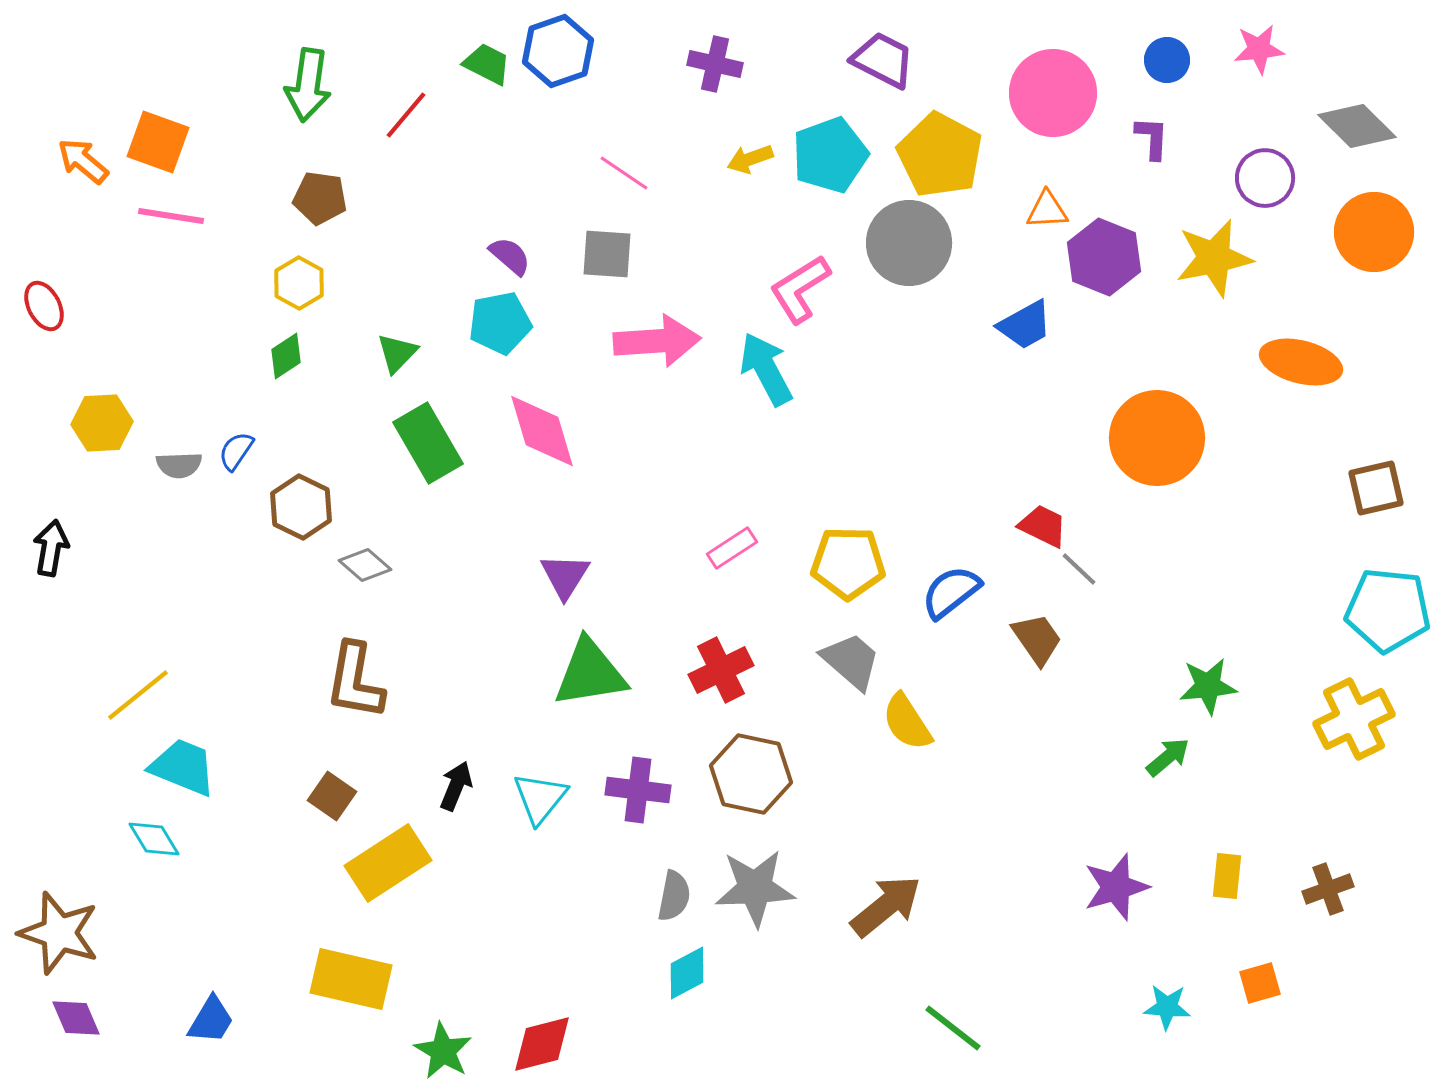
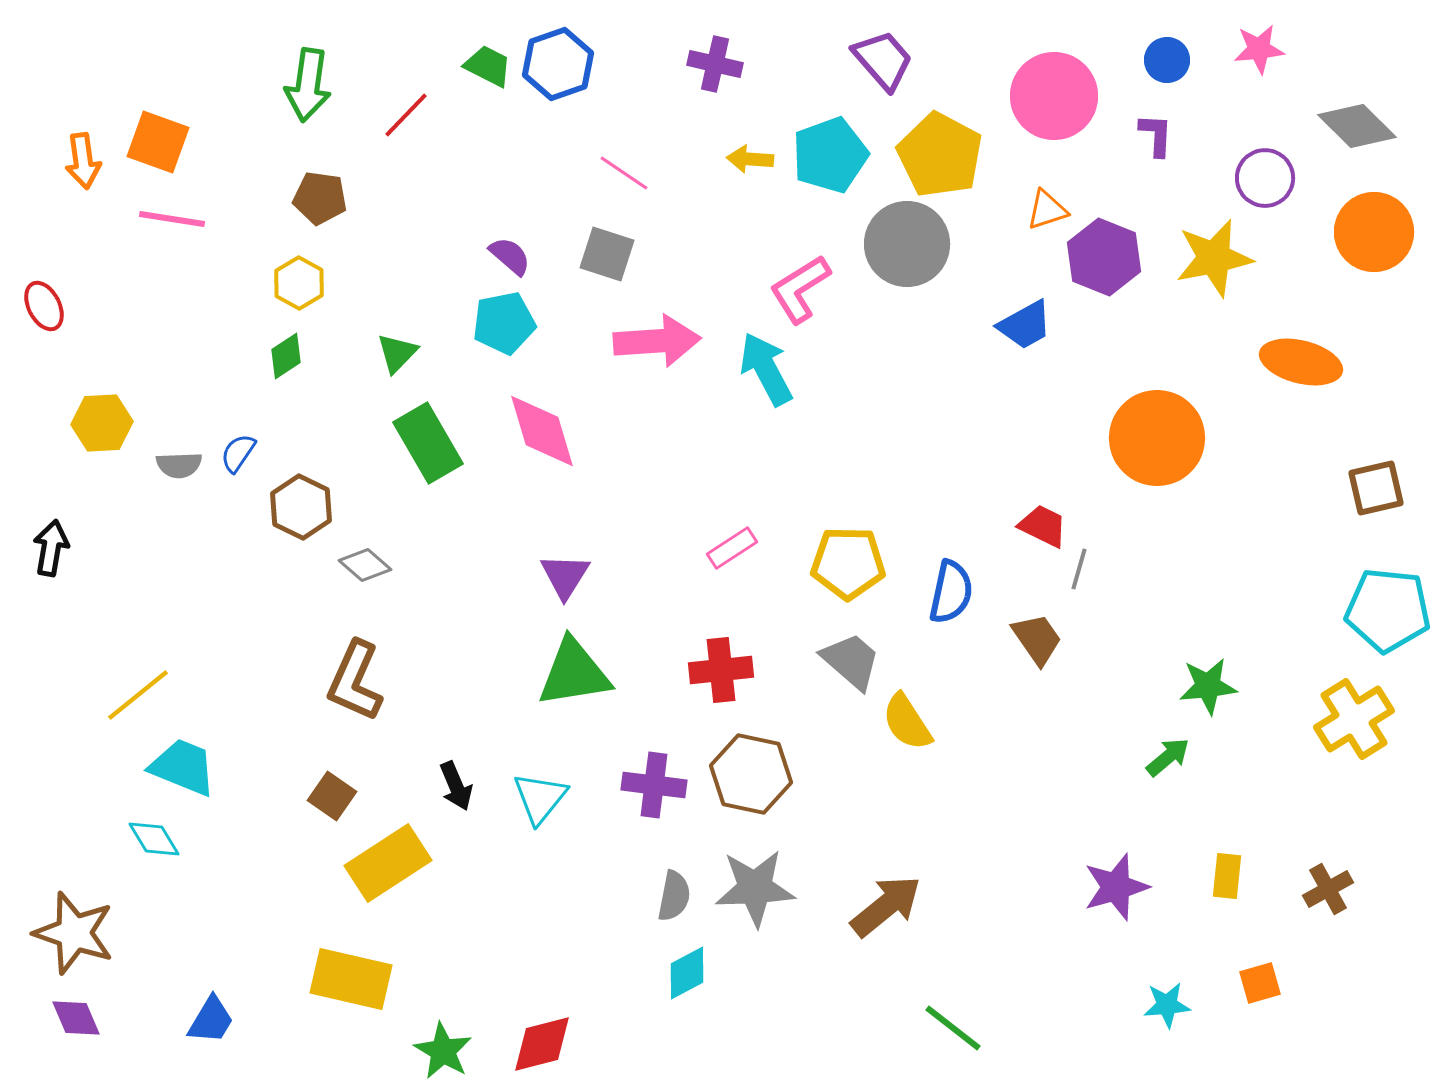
blue hexagon at (558, 51): moved 13 px down
purple trapezoid at (883, 60): rotated 22 degrees clockwise
green trapezoid at (487, 64): moved 1 px right, 2 px down
pink circle at (1053, 93): moved 1 px right, 3 px down
red line at (406, 115): rotated 4 degrees clockwise
purple L-shape at (1152, 138): moved 4 px right, 3 px up
yellow arrow at (750, 159): rotated 24 degrees clockwise
orange arrow at (83, 161): rotated 138 degrees counterclockwise
orange triangle at (1047, 210): rotated 15 degrees counterclockwise
pink line at (171, 216): moved 1 px right, 3 px down
gray circle at (909, 243): moved 2 px left, 1 px down
gray square at (607, 254): rotated 14 degrees clockwise
cyan pentagon at (500, 323): moved 4 px right
blue semicircle at (236, 451): moved 2 px right, 2 px down
gray line at (1079, 569): rotated 63 degrees clockwise
blue semicircle at (951, 592): rotated 140 degrees clockwise
red cross at (721, 670): rotated 20 degrees clockwise
green triangle at (590, 673): moved 16 px left
brown L-shape at (355, 681): rotated 14 degrees clockwise
yellow cross at (1354, 719): rotated 6 degrees counterclockwise
black arrow at (456, 786): rotated 135 degrees clockwise
purple cross at (638, 790): moved 16 px right, 5 px up
brown cross at (1328, 889): rotated 9 degrees counterclockwise
brown star at (59, 933): moved 15 px right
cyan star at (1167, 1007): moved 2 px up; rotated 9 degrees counterclockwise
